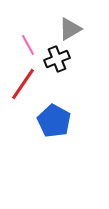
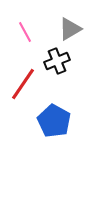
pink line: moved 3 px left, 13 px up
black cross: moved 2 px down
